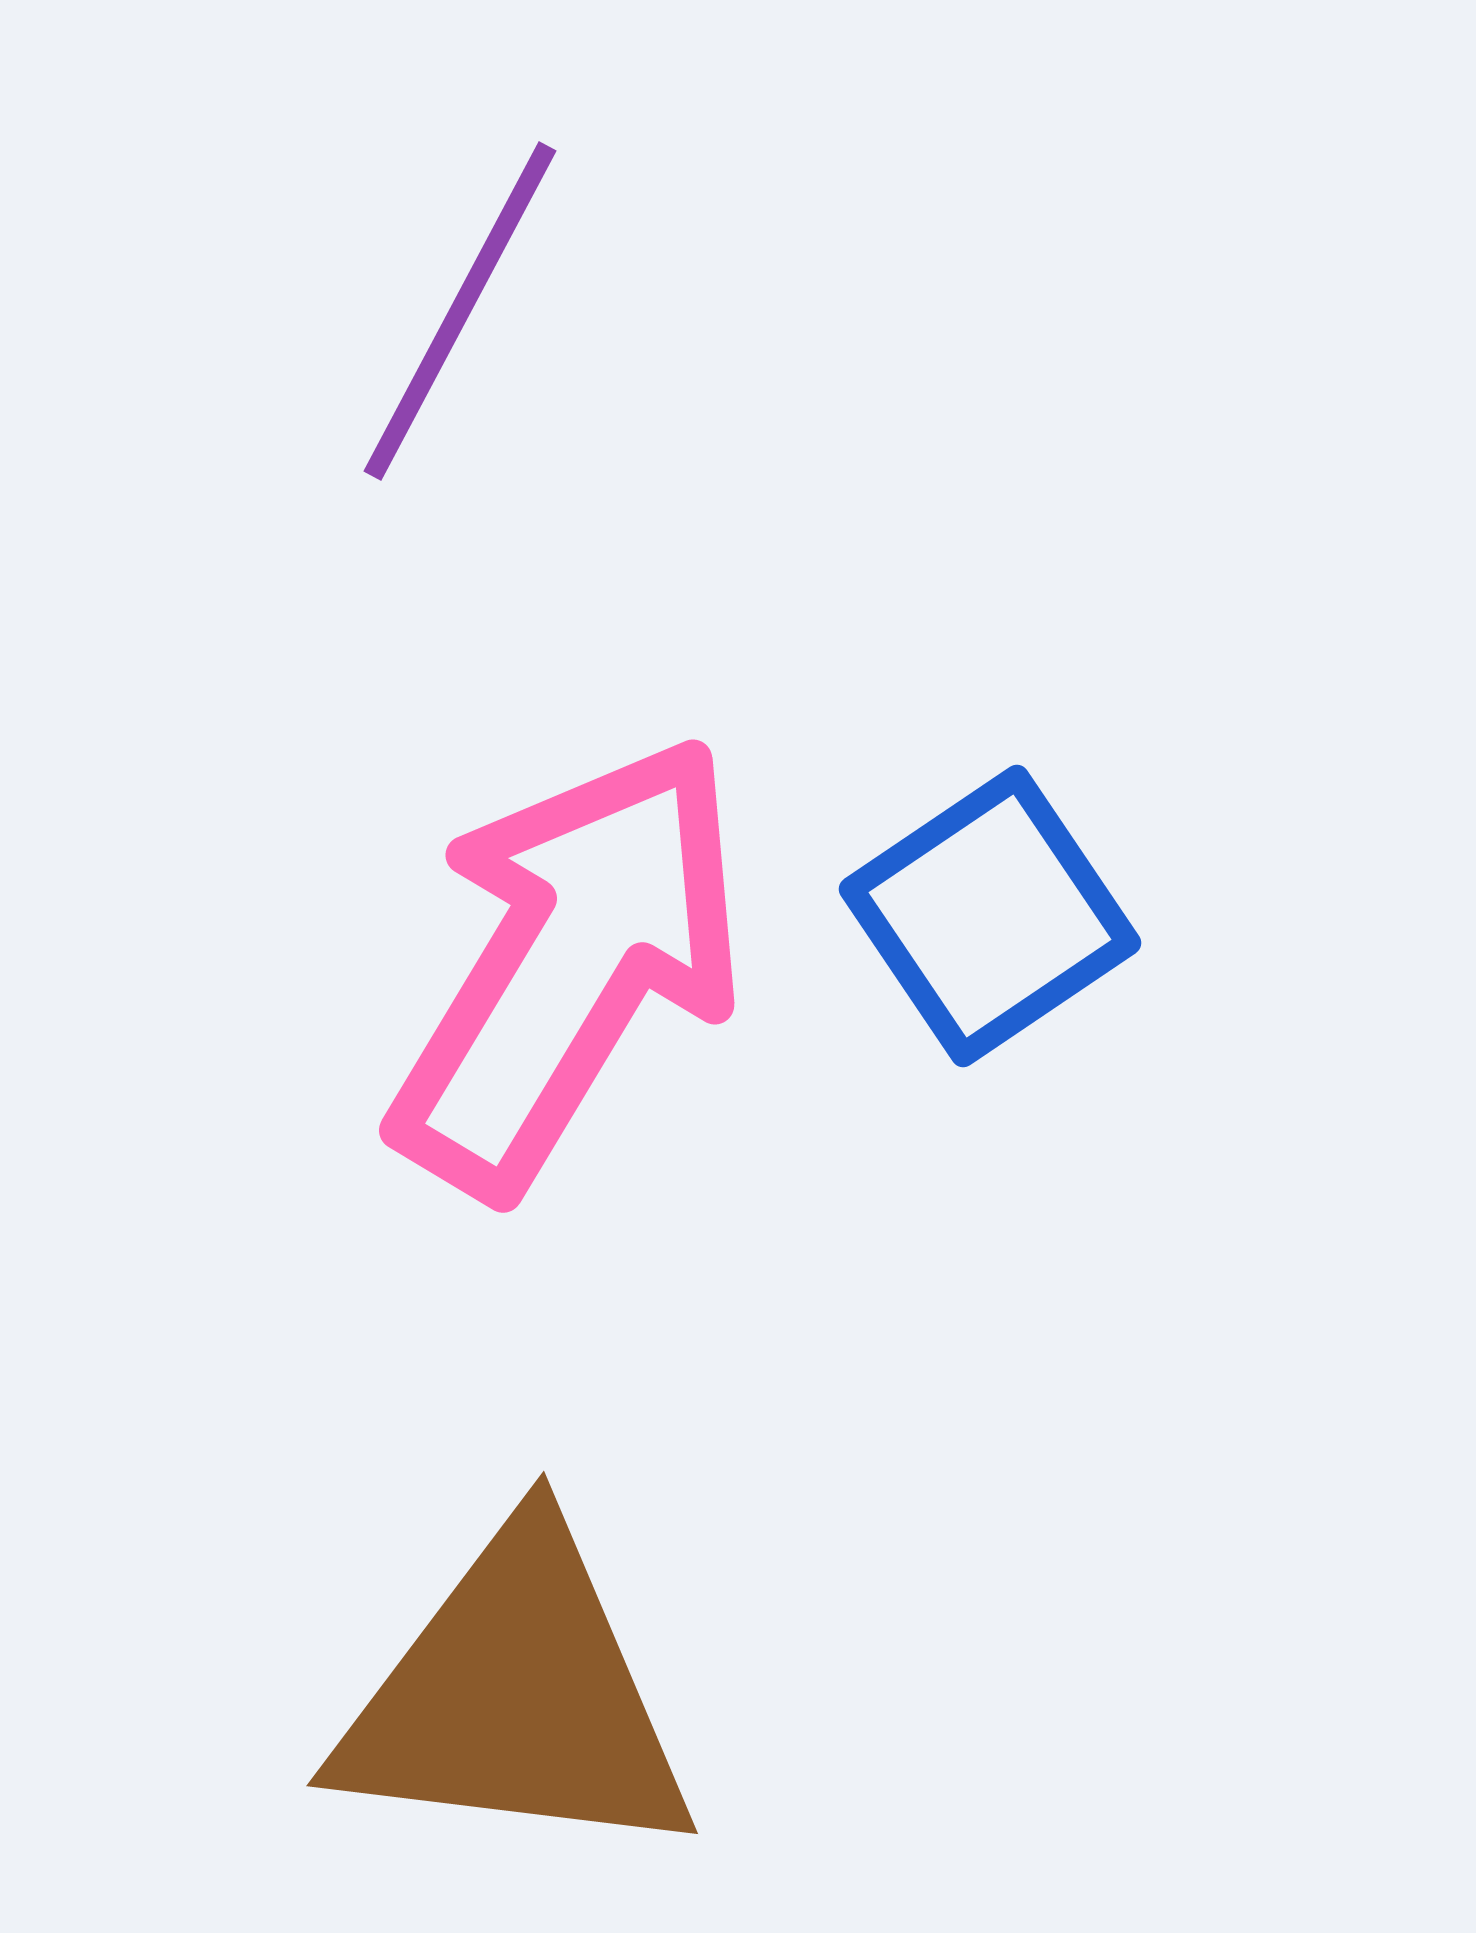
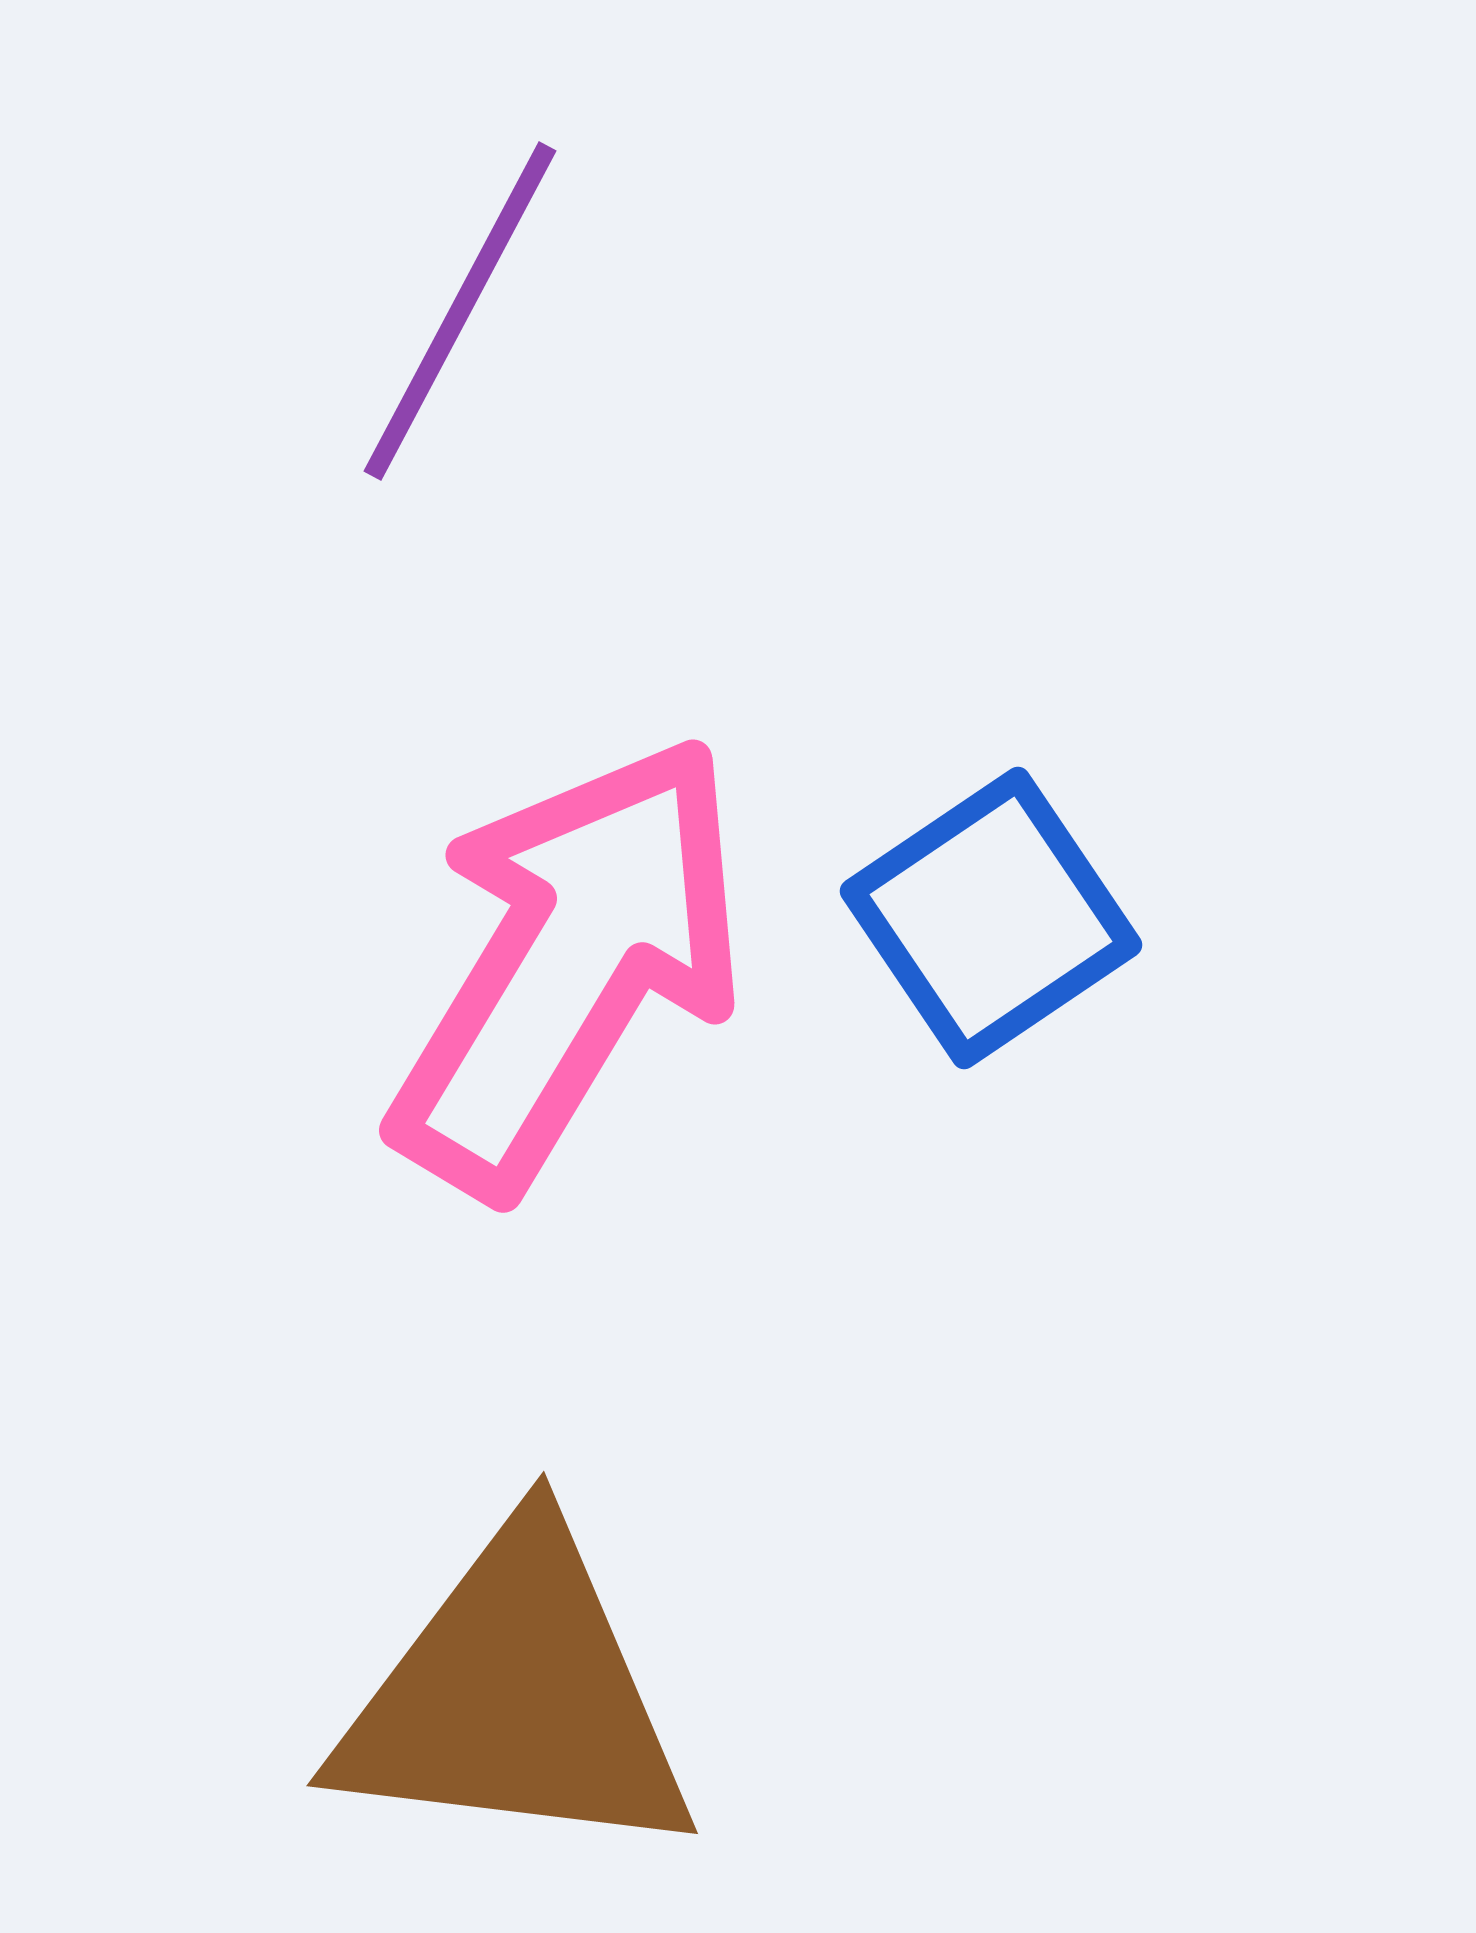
blue square: moved 1 px right, 2 px down
